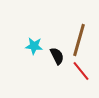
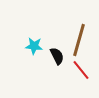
red line: moved 1 px up
